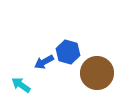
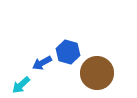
blue arrow: moved 2 px left, 1 px down
cyan arrow: rotated 78 degrees counterclockwise
